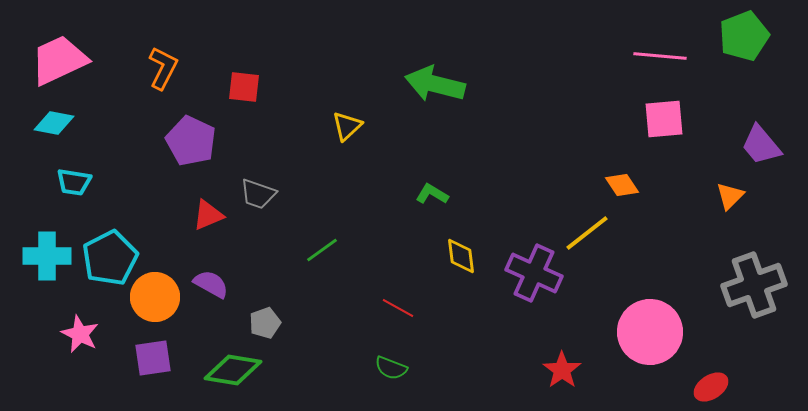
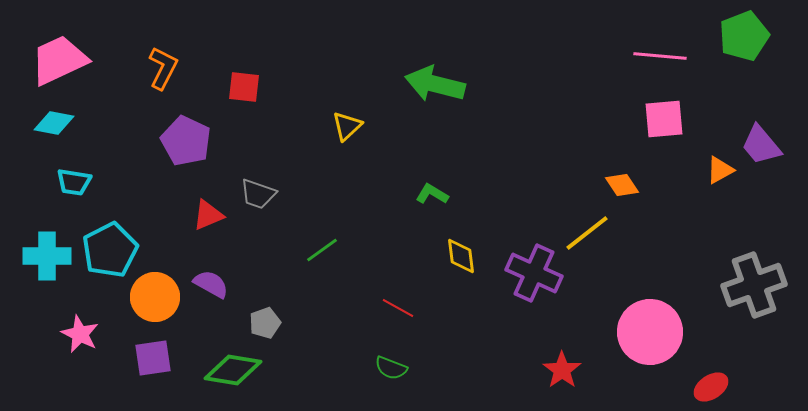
purple pentagon: moved 5 px left
orange triangle: moved 10 px left, 26 px up; rotated 16 degrees clockwise
cyan pentagon: moved 8 px up
